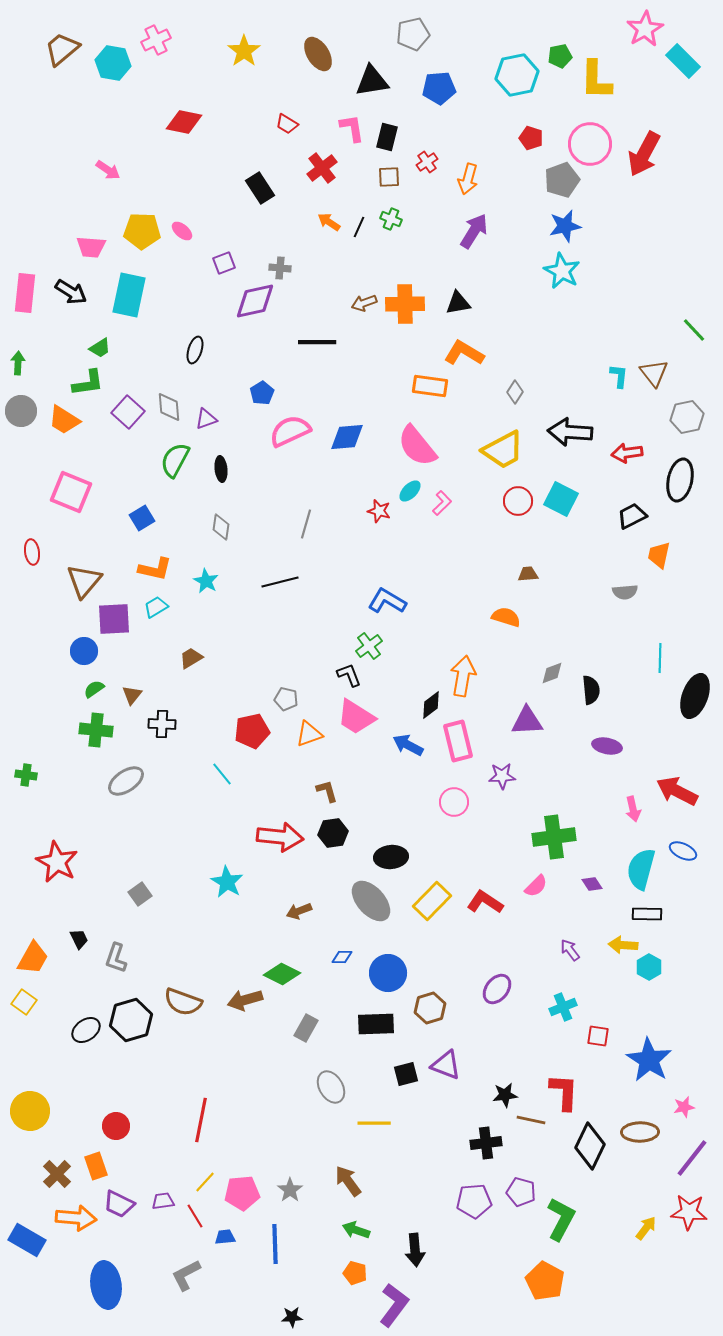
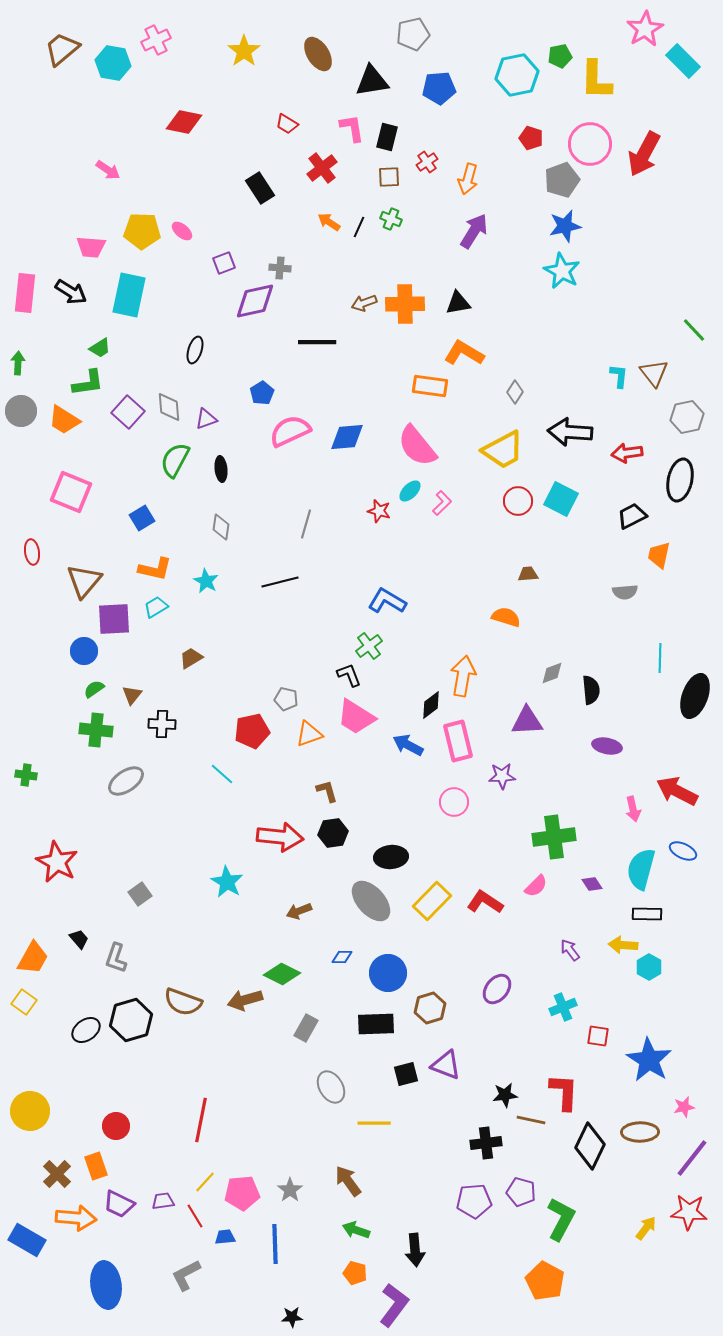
cyan line at (222, 774): rotated 10 degrees counterclockwise
black trapezoid at (79, 939): rotated 15 degrees counterclockwise
